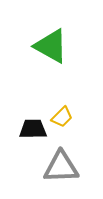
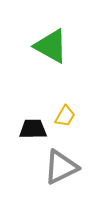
yellow trapezoid: moved 3 px right, 1 px up; rotated 15 degrees counterclockwise
gray triangle: rotated 24 degrees counterclockwise
